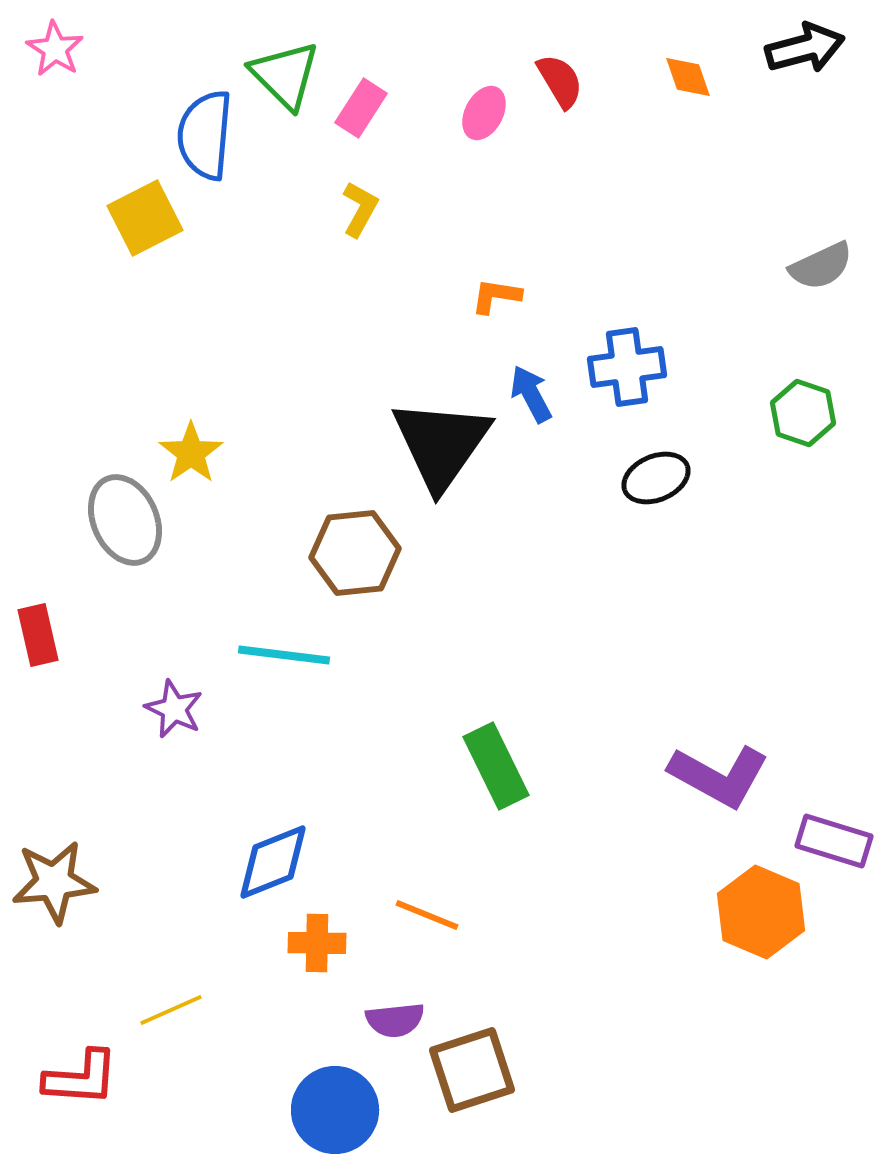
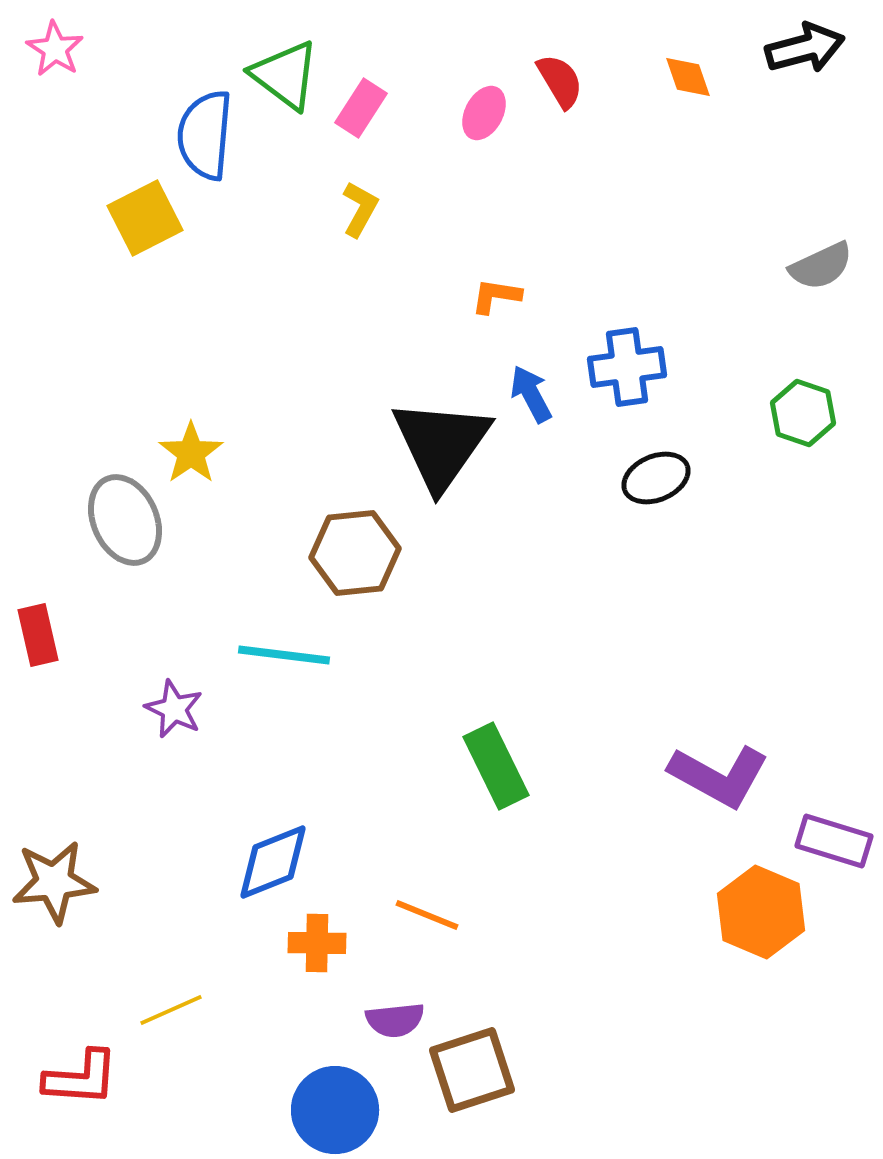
green triangle: rotated 8 degrees counterclockwise
